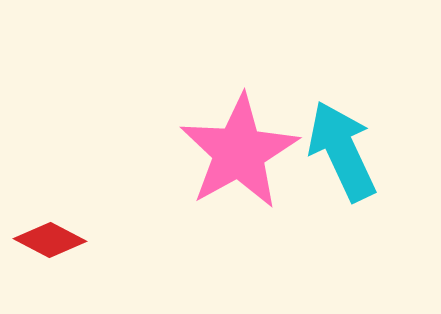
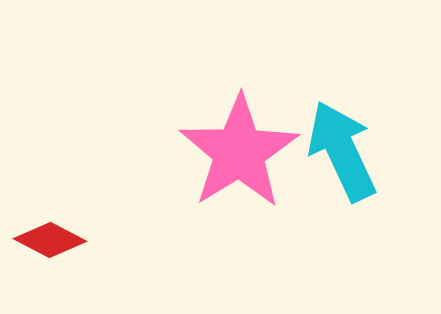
pink star: rotated 3 degrees counterclockwise
